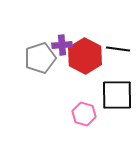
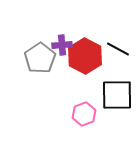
black line: rotated 20 degrees clockwise
gray pentagon: rotated 16 degrees counterclockwise
pink hexagon: rotated 25 degrees clockwise
